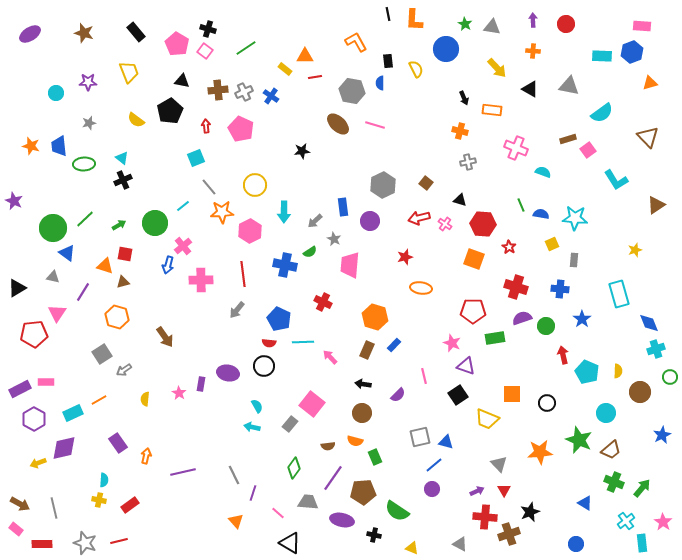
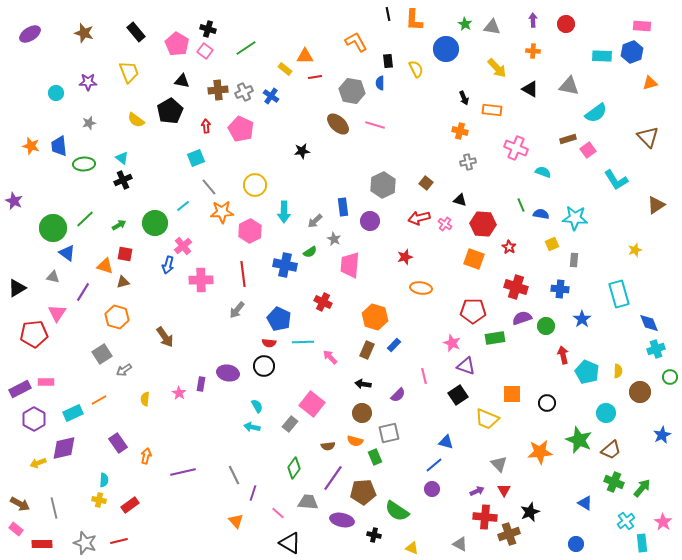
cyan semicircle at (602, 113): moved 6 px left
gray square at (420, 437): moved 31 px left, 4 px up
